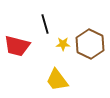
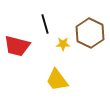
brown hexagon: moved 11 px up
